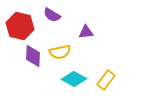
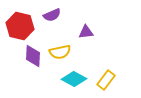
purple semicircle: rotated 54 degrees counterclockwise
